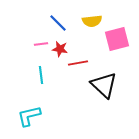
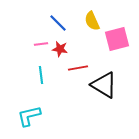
yellow semicircle: rotated 72 degrees clockwise
red line: moved 5 px down
black triangle: rotated 12 degrees counterclockwise
